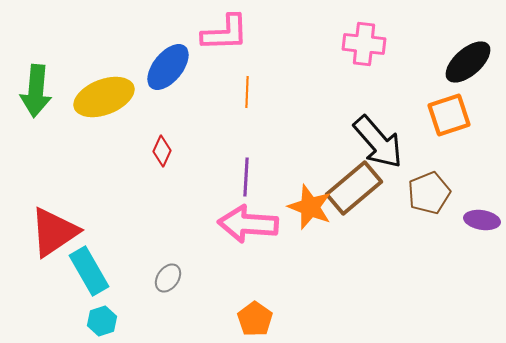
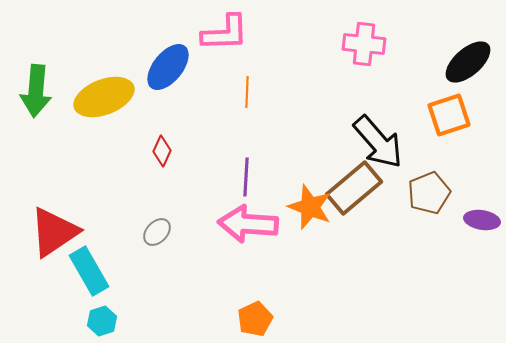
gray ellipse: moved 11 px left, 46 px up; rotated 8 degrees clockwise
orange pentagon: rotated 12 degrees clockwise
